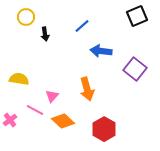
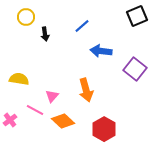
orange arrow: moved 1 px left, 1 px down
